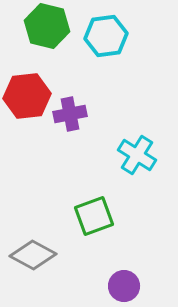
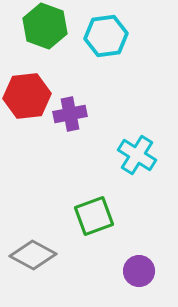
green hexagon: moved 2 px left; rotated 6 degrees clockwise
purple circle: moved 15 px right, 15 px up
